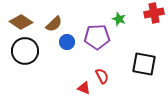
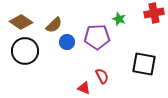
brown semicircle: moved 1 px down
